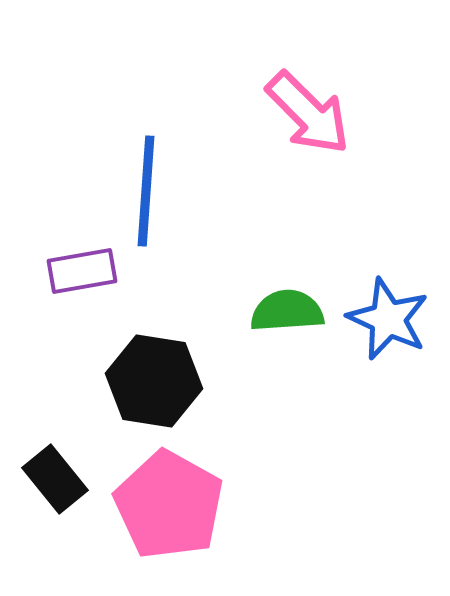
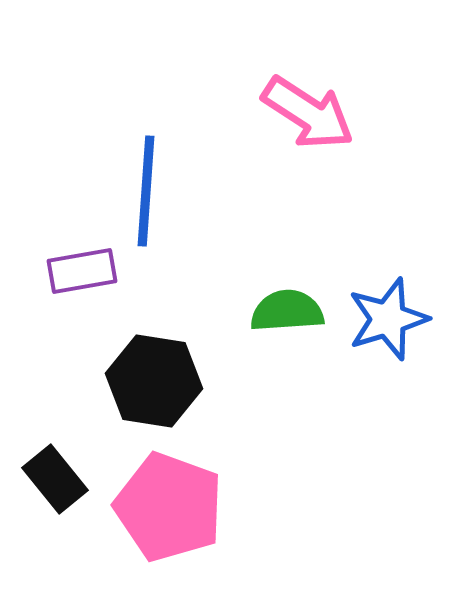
pink arrow: rotated 12 degrees counterclockwise
blue star: rotated 30 degrees clockwise
pink pentagon: moved 2 px down; rotated 9 degrees counterclockwise
